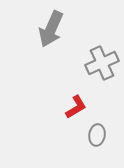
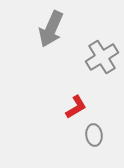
gray cross: moved 6 px up; rotated 8 degrees counterclockwise
gray ellipse: moved 3 px left; rotated 15 degrees counterclockwise
